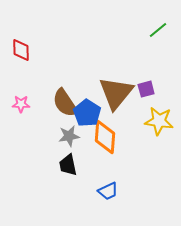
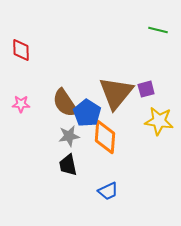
green line: rotated 54 degrees clockwise
